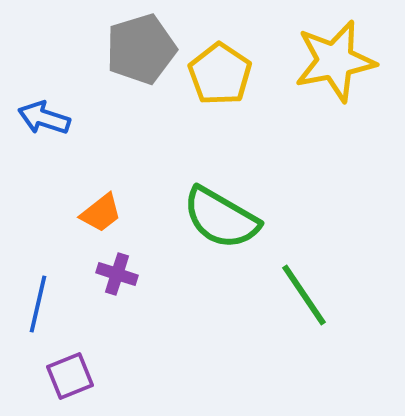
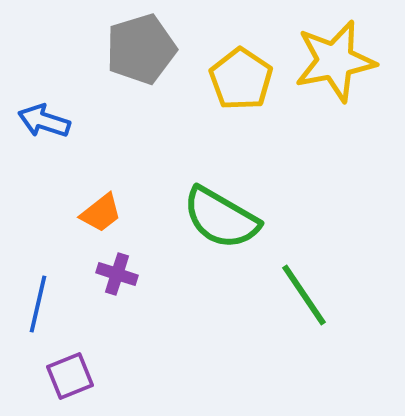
yellow pentagon: moved 21 px right, 5 px down
blue arrow: moved 3 px down
